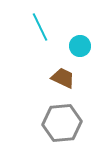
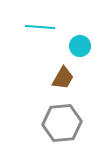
cyan line: rotated 60 degrees counterclockwise
brown trapezoid: rotated 95 degrees clockwise
